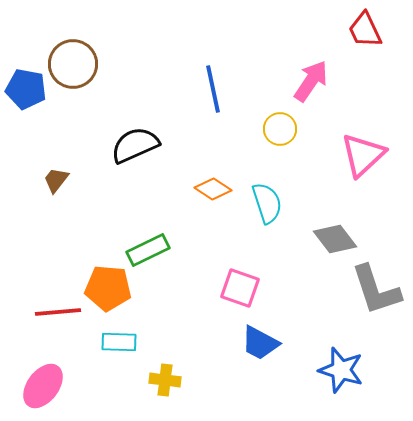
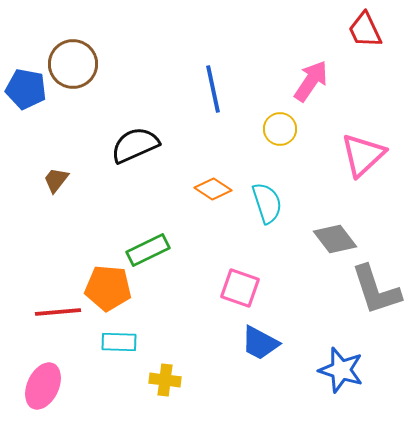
pink ellipse: rotated 12 degrees counterclockwise
